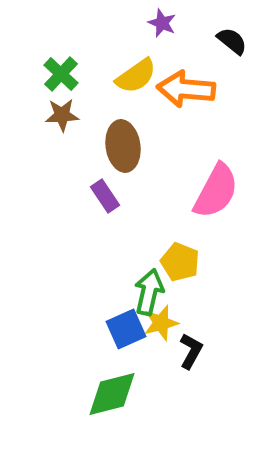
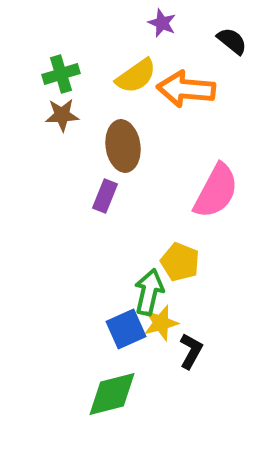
green cross: rotated 30 degrees clockwise
purple rectangle: rotated 56 degrees clockwise
